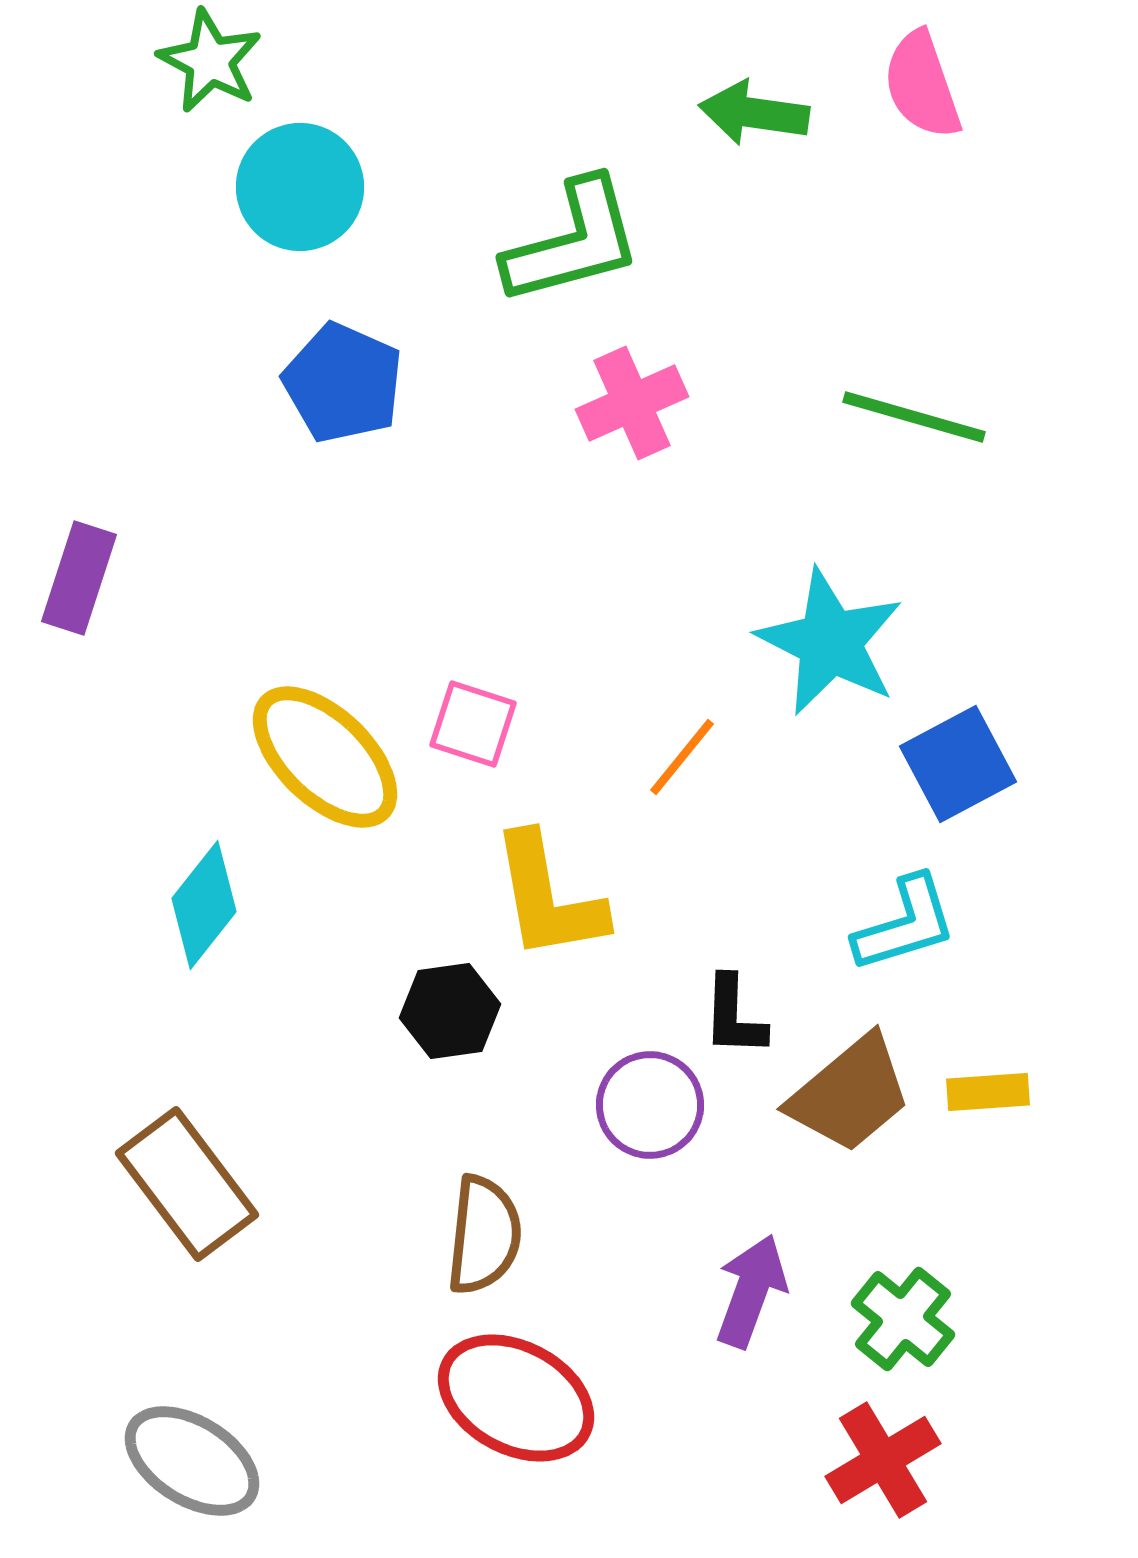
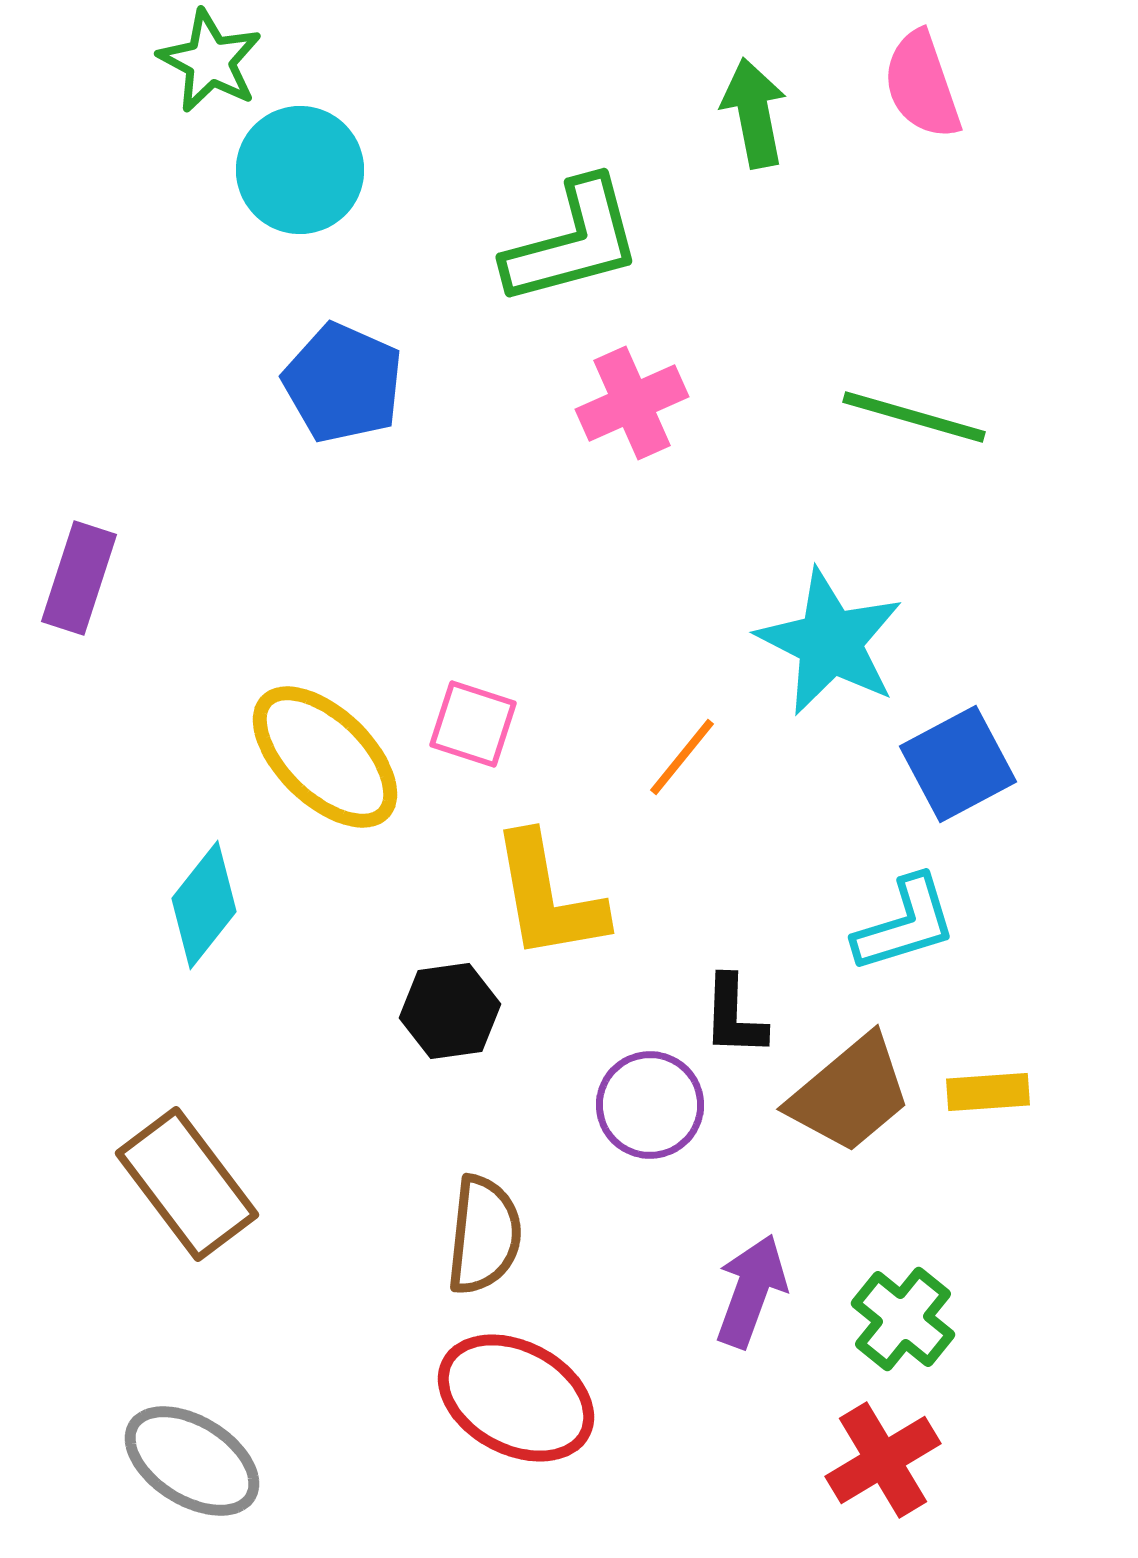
green arrow: rotated 71 degrees clockwise
cyan circle: moved 17 px up
